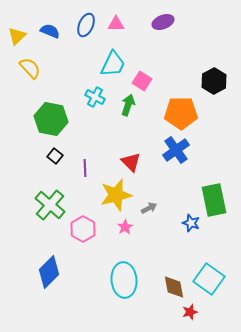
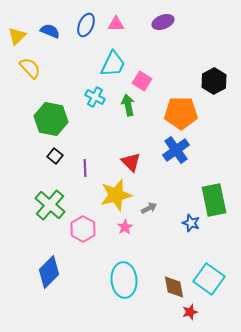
green arrow: rotated 30 degrees counterclockwise
